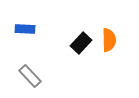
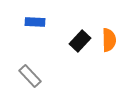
blue rectangle: moved 10 px right, 7 px up
black rectangle: moved 1 px left, 2 px up
